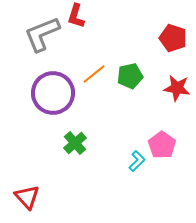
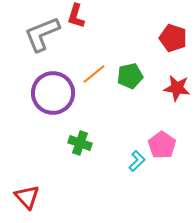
green cross: moved 5 px right; rotated 30 degrees counterclockwise
